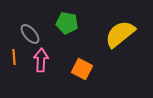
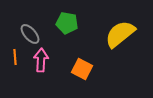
orange line: moved 1 px right
